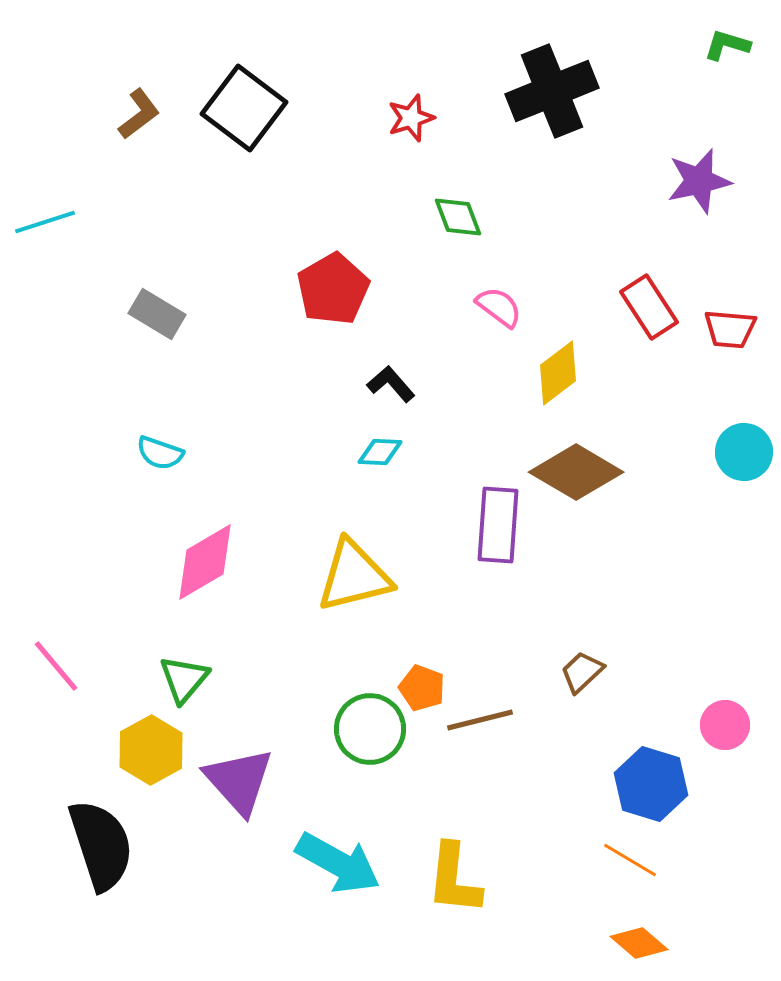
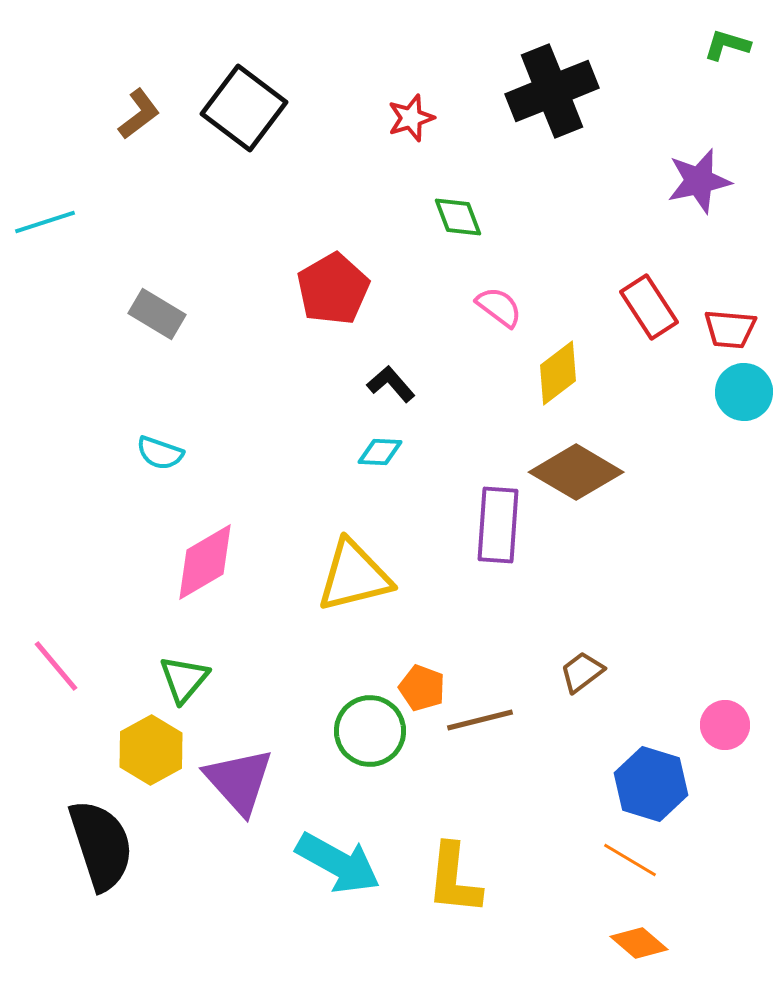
cyan circle: moved 60 px up
brown trapezoid: rotated 6 degrees clockwise
green circle: moved 2 px down
